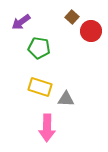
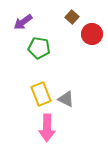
purple arrow: moved 2 px right
red circle: moved 1 px right, 3 px down
yellow rectangle: moved 1 px right, 7 px down; rotated 50 degrees clockwise
gray triangle: rotated 24 degrees clockwise
